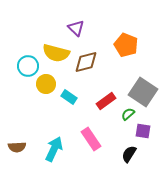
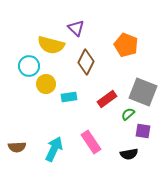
yellow semicircle: moved 5 px left, 8 px up
brown diamond: rotated 50 degrees counterclockwise
cyan circle: moved 1 px right
gray square: rotated 12 degrees counterclockwise
cyan rectangle: rotated 42 degrees counterclockwise
red rectangle: moved 1 px right, 2 px up
pink rectangle: moved 3 px down
black semicircle: rotated 132 degrees counterclockwise
